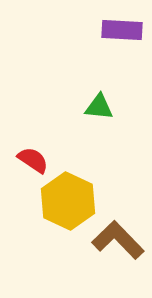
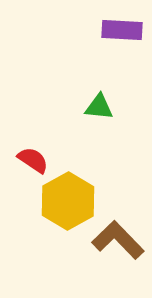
yellow hexagon: rotated 6 degrees clockwise
